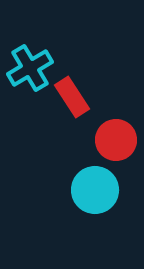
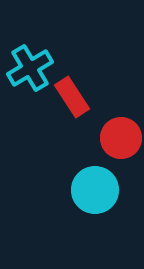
red circle: moved 5 px right, 2 px up
